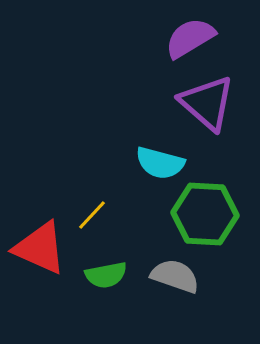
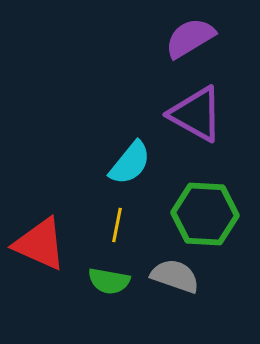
purple triangle: moved 11 px left, 11 px down; rotated 12 degrees counterclockwise
cyan semicircle: moved 30 px left; rotated 66 degrees counterclockwise
yellow line: moved 25 px right, 10 px down; rotated 32 degrees counterclockwise
red triangle: moved 4 px up
green semicircle: moved 3 px right, 6 px down; rotated 21 degrees clockwise
